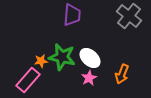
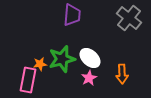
gray cross: moved 2 px down
green star: moved 2 px down; rotated 28 degrees counterclockwise
orange star: moved 1 px left, 3 px down
orange arrow: rotated 24 degrees counterclockwise
pink rectangle: rotated 30 degrees counterclockwise
